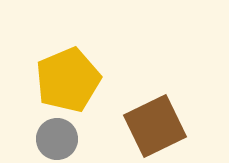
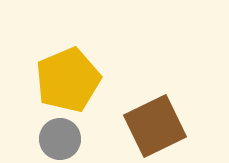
gray circle: moved 3 px right
